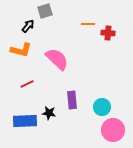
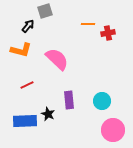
red cross: rotated 16 degrees counterclockwise
red line: moved 1 px down
purple rectangle: moved 3 px left
cyan circle: moved 6 px up
black star: moved 1 px left, 1 px down; rotated 16 degrees clockwise
